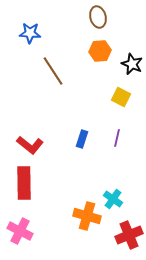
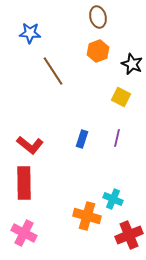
orange hexagon: moved 2 px left; rotated 15 degrees counterclockwise
cyan cross: rotated 12 degrees counterclockwise
pink cross: moved 4 px right, 2 px down
